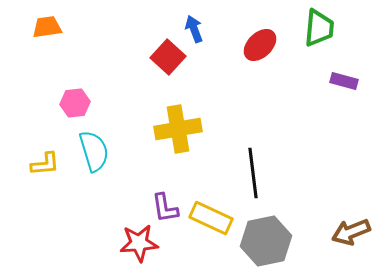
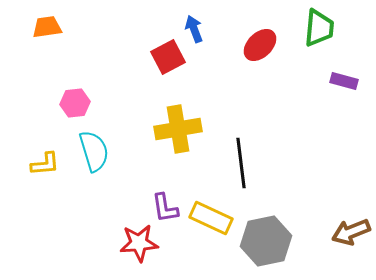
red square: rotated 20 degrees clockwise
black line: moved 12 px left, 10 px up
